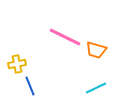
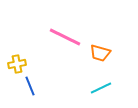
orange trapezoid: moved 4 px right, 3 px down
cyan line: moved 5 px right
